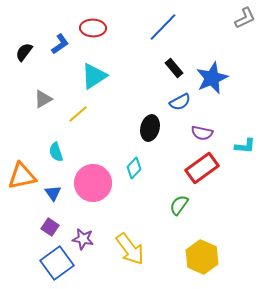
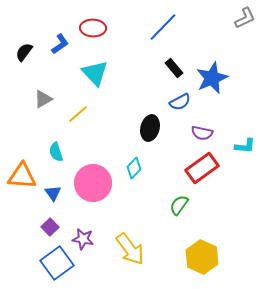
cyan triangle: moved 1 px right, 3 px up; rotated 40 degrees counterclockwise
orange triangle: rotated 16 degrees clockwise
purple square: rotated 12 degrees clockwise
